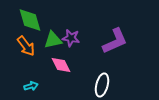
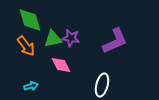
green triangle: moved 1 px up
